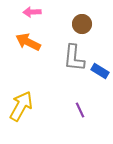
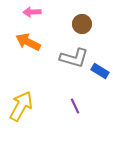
gray L-shape: rotated 80 degrees counterclockwise
purple line: moved 5 px left, 4 px up
